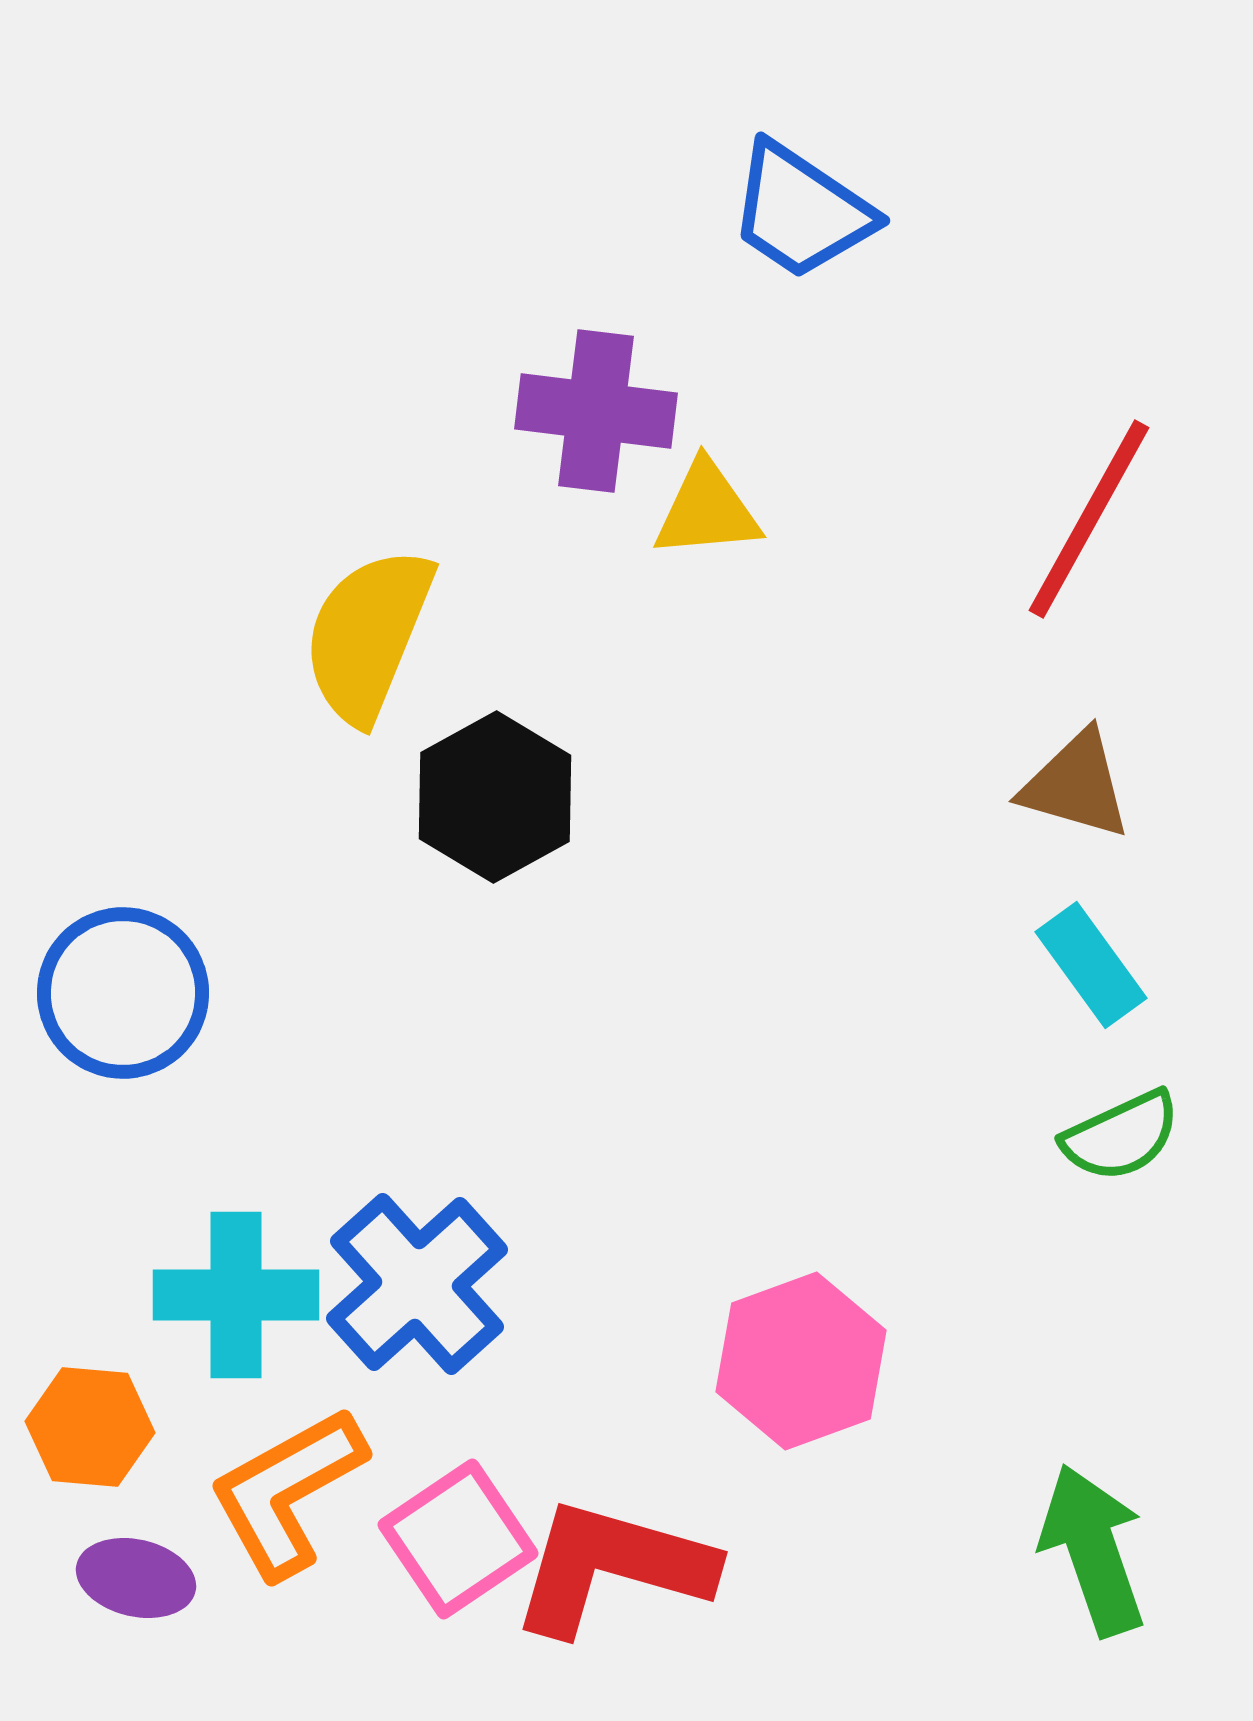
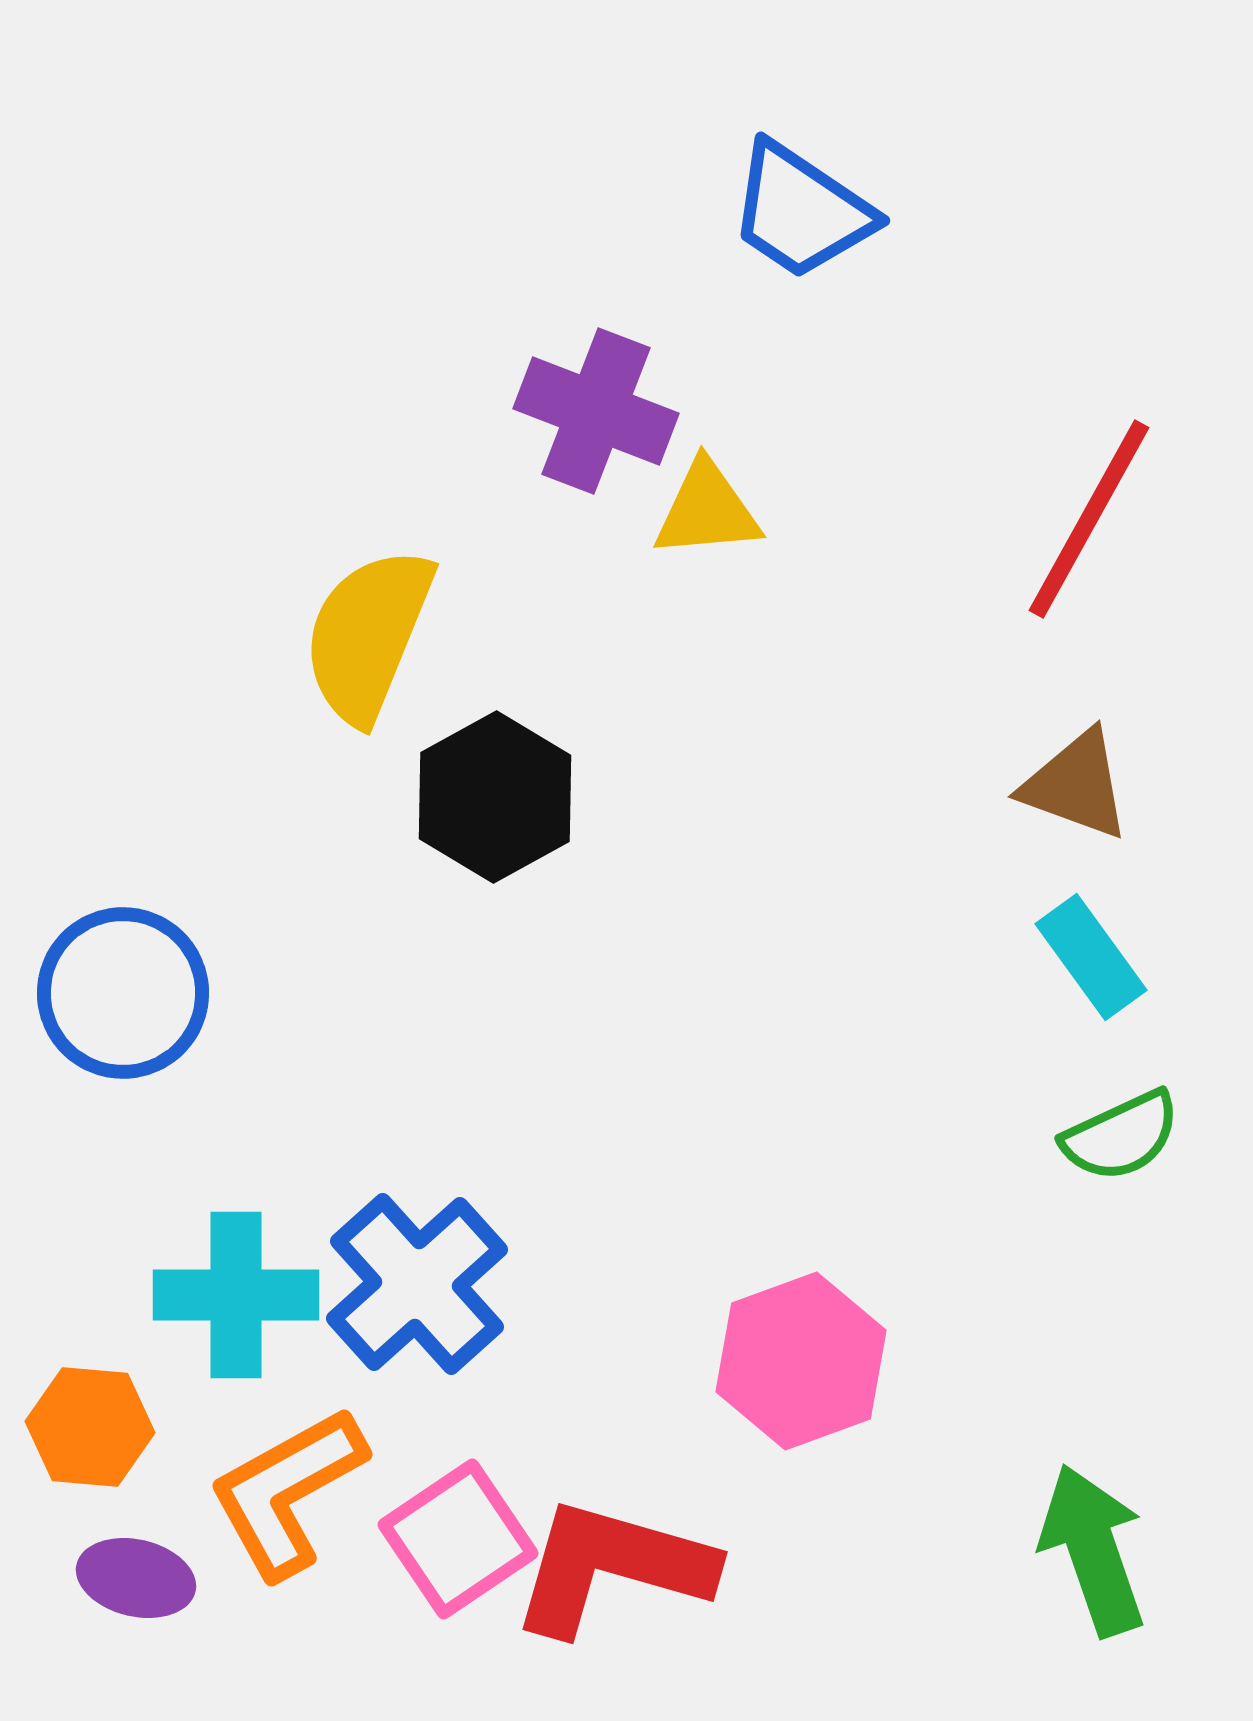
purple cross: rotated 14 degrees clockwise
brown triangle: rotated 4 degrees clockwise
cyan rectangle: moved 8 px up
